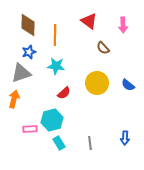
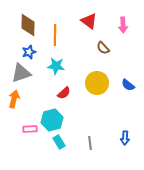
cyan rectangle: moved 1 px up
